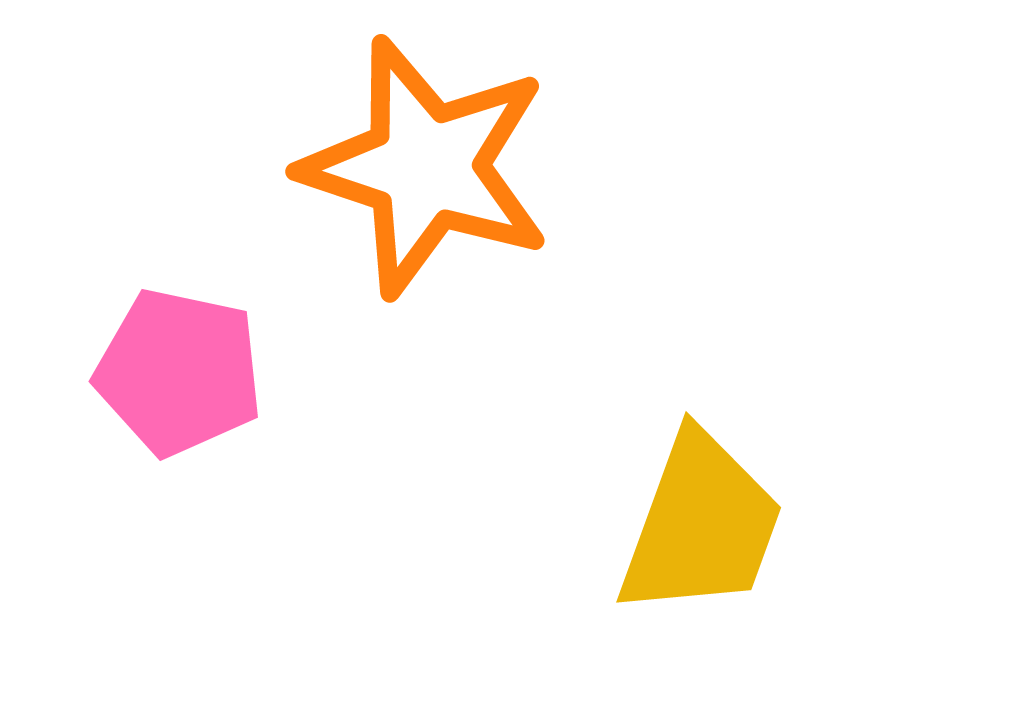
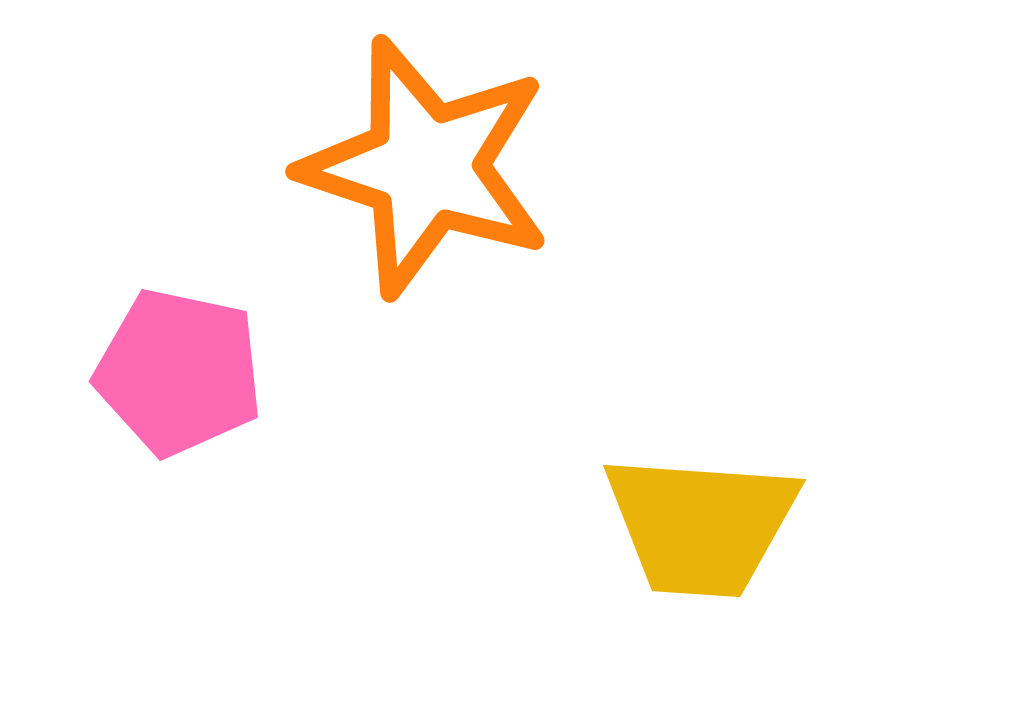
yellow trapezoid: rotated 74 degrees clockwise
